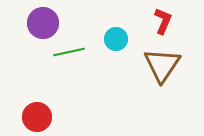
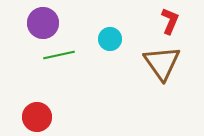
red L-shape: moved 7 px right
cyan circle: moved 6 px left
green line: moved 10 px left, 3 px down
brown triangle: moved 2 px up; rotated 9 degrees counterclockwise
